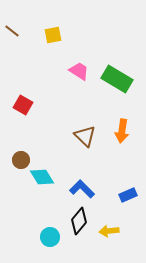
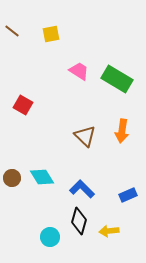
yellow square: moved 2 px left, 1 px up
brown circle: moved 9 px left, 18 px down
black diamond: rotated 24 degrees counterclockwise
